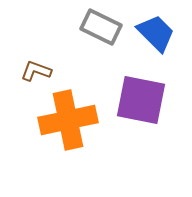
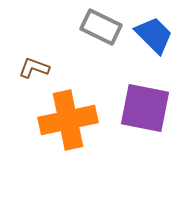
blue trapezoid: moved 2 px left, 2 px down
brown L-shape: moved 2 px left, 3 px up
purple square: moved 4 px right, 8 px down
